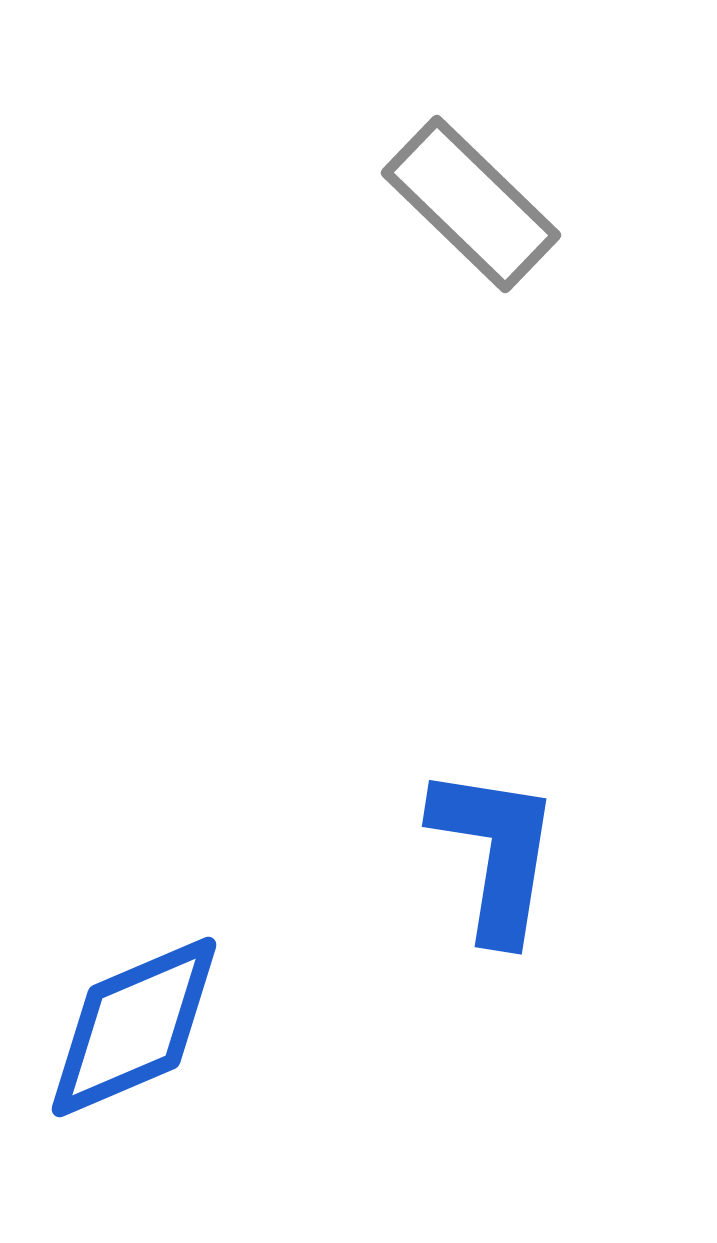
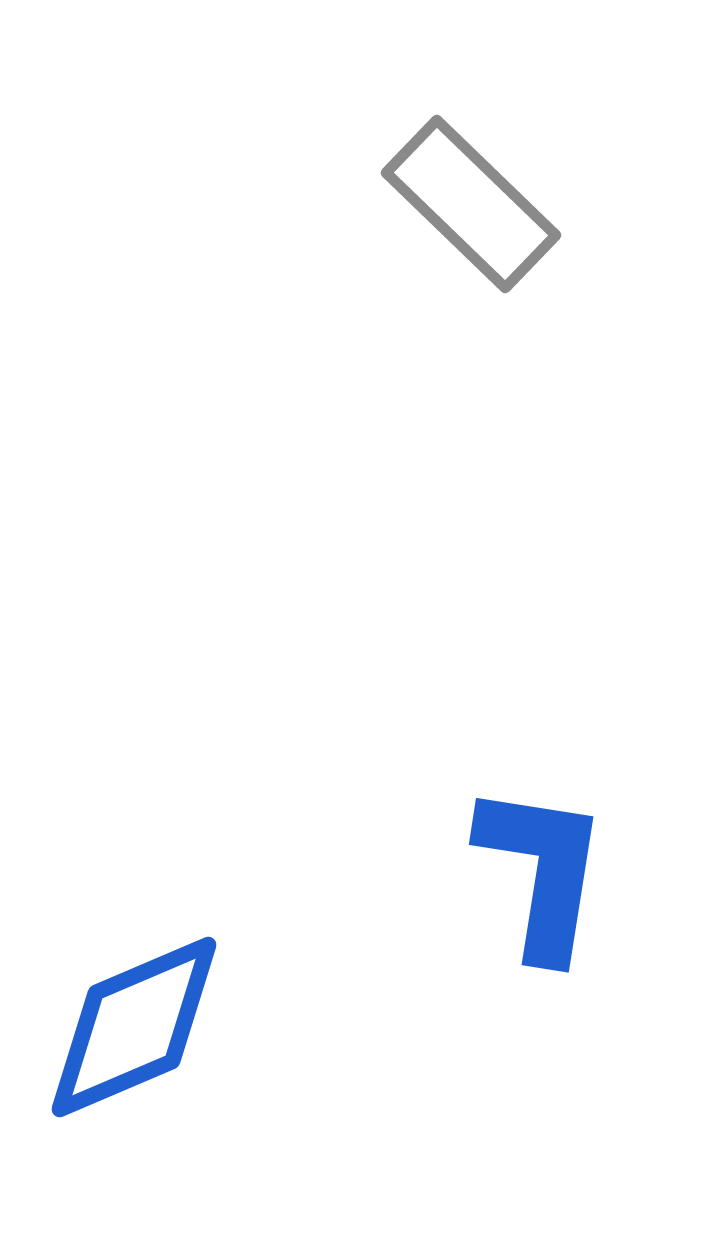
blue L-shape: moved 47 px right, 18 px down
